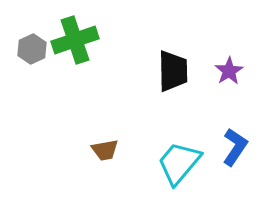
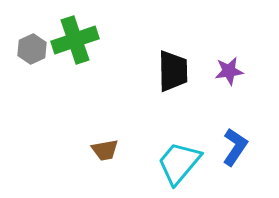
purple star: rotated 24 degrees clockwise
